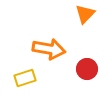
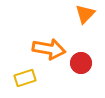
red circle: moved 6 px left, 6 px up
